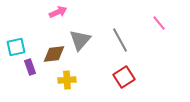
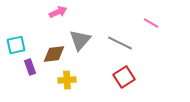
pink line: moved 8 px left; rotated 21 degrees counterclockwise
gray line: moved 3 px down; rotated 35 degrees counterclockwise
cyan square: moved 2 px up
